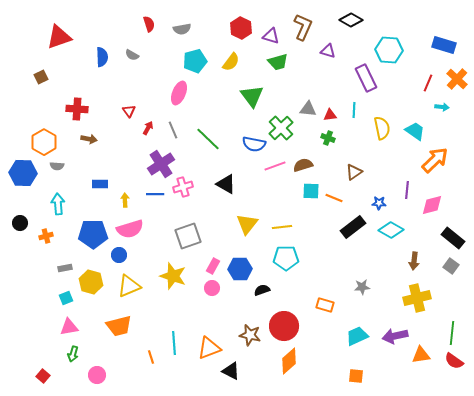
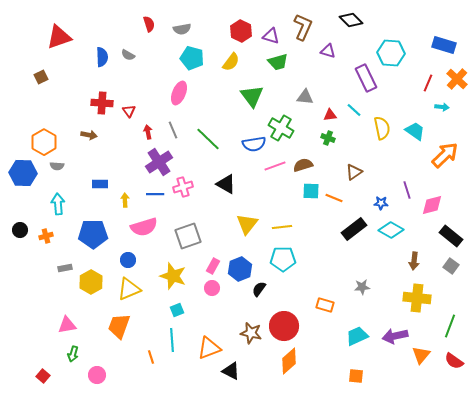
black diamond at (351, 20): rotated 15 degrees clockwise
red hexagon at (241, 28): moved 3 px down
cyan hexagon at (389, 50): moved 2 px right, 3 px down
gray semicircle at (132, 55): moved 4 px left
cyan pentagon at (195, 61): moved 3 px left, 3 px up; rotated 30 degrees clockwise
red cross at (77, 109): moved 25 px right, 6 px up
gray triangle at (308, 109): moved 3 px left, 12 px up
cyan line at (354, 110): rotated 49 degrees counterclockwise
red arrow at (148, 128): moved 4 px down; rotated 40 degrees counterclockwise
green cross at (281, 128): rotated 15 degrees counterclockwise
brown arrow at (89, 139): moved 4 px up
blue semicircle at (254, 144): rotated 20 degrees counterclockwise
orange arrow at (435, 160): moved 10 px right, 5 px up
purple cross at (161, 164): moved 2 px left, 2 px up
purple line at (407, 190): rotated 24 degrees counterclockwise
blue star at (379, 203): moved 2 px right
black circle at (20, 223): moved 7 px down
black rectangle at (353, 227): moved 1 px right, 2 px down
pink semicircle at (130, 229): moved 14 px right, 2 px up
black rectangle at (453, 238): moved 2 px left, 2 px up
blue circle at (119, 255): moved 9 px right, 5 px down
cyan pentagon at (286, 258): moved 3 px left, 1 px down
blue hexagon at (240, 269): rotated 20 degrees counterclockwise
yellow hexagon at (91, 282): rotated 15 degrees clockwise
yellow triangle at (129, 286): moved 3 px down
black semicircle at (262, 290): moved 3 px left, 1 px up; rotated 35 degrees counterclockwise
cyan square at (66, 298): moved 111 px right, 12 px down
yellow cross at (417, 298): rotated 20 degrees clockwise
orange trapezoid at (119, 326): rotated 124 degrees clockwise
pink triangle at (69, 327): moved 2 px left, 2 px up
green line at (452, 333): moved 2 px left, 7 px up; rotated 15 degrees clockwise
brown star at (250, 335): moved 1 px right, 2 px up
cyan line at (174, 343): moved 2 px left, 3 px up
orange triangle at (421, 355): rotated 42 degrees counterclockwise
